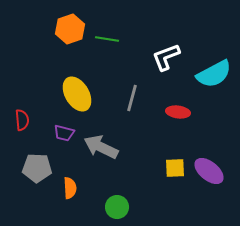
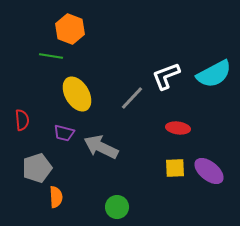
orange hexagon: rotated 20 degrees counterclockwise
green line: moved 56 px left, 17 px down
white L-shape: moved 19 px down
gray line: rotated 28 degrees clockwise
red ellipse: moved 16 px down
gray pentagon: rotated 20 degrees counterclockwise
orange semicircle: moved 14 px left, 9 px down
